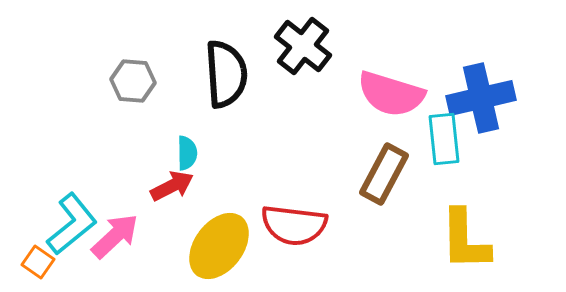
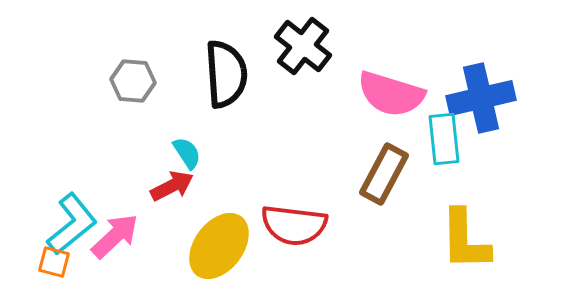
cyan semicircle: rotated 32 degrees counterclockwise
orange square: moved 16 px right; rotated 20 degrees counterclockwise
